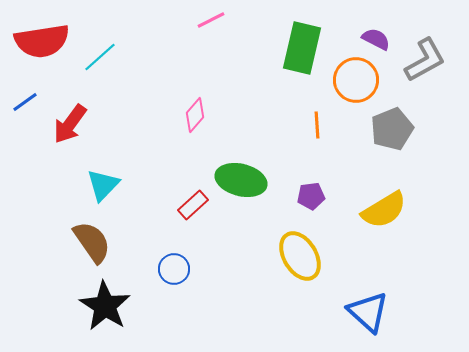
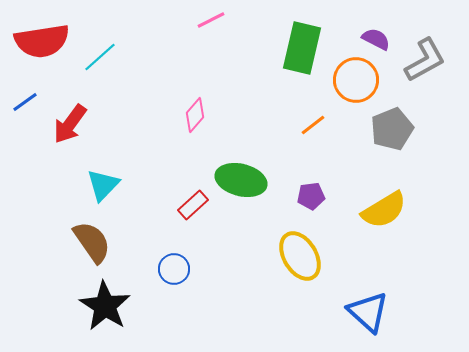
orange line: moved 4 px left; rotated 56 degrees clockwise
